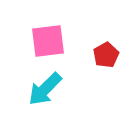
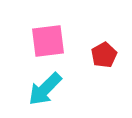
red pentagon: moved 2 px left
